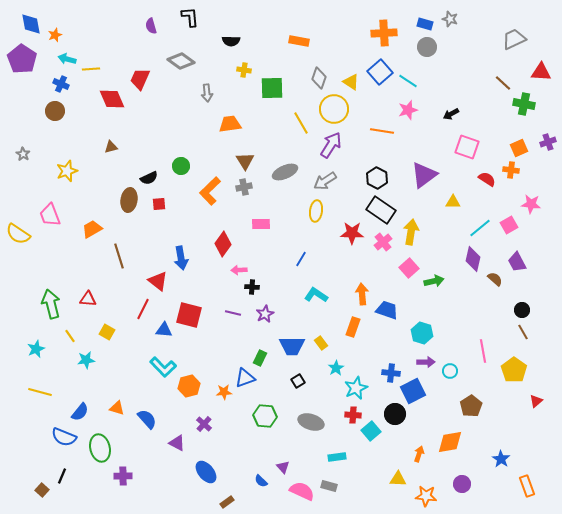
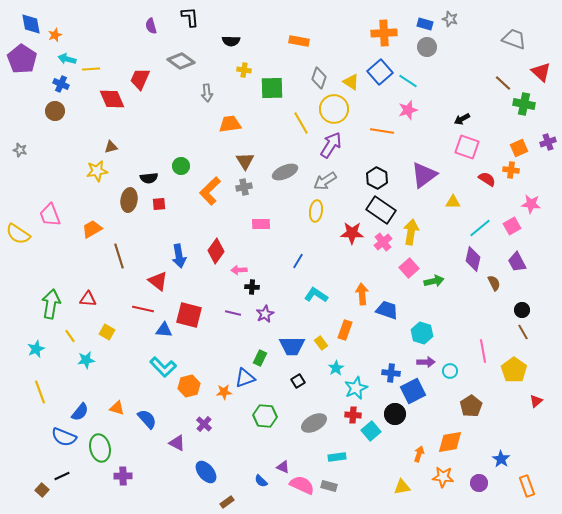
gray trapezoid at (514, 39): rotated 45 degrees clockwise
red triangle at (541, 72): rotated 40 degrees clockwise
black arrow at (451, 114): moved 11 px right, 5 px down
gray star at (23, 154): moved 3 px left, 4 px up; rotated 16 degrees counterclockwise
yellow star at (67, 171): moved 30 px right; rotated 10 degrees clockwise
black semicircle at (149, 178): rotated 18 degrees clockwise
pink square at (509, 225): moved 3 px right, 1 px down
red diamond at (223, 244): moved 7 px left, 7 px down
blue arrow at (181, 258): moved 2 px left, 2 px up
blue line at (301, 259): moved 3 px left, 2 px down
brown semicircle at (495, 279): moved 1 px left, 4 px down; rotated 21 degrees clockwise
green arrow at (51, 304): rotated 24 degrees clockwise
red line at (143, 309): rotated 75 degrees clockwise
orange rectangle at (353, 327): moved 8 px left, 3 px down
yellow line at (40, 392): rotated 55 degrees clockwise
gray ellipse at (311, 422): moved 3 px right, 1 px down; rotated 45 degrees counterclockwise
purple triangle at (283, 467): rotated 24 degrees counterclockwise
black line at (62, 476): rotated 42 degrees clockwise
yellow triangle at (398, 479): moved 4 px right, 8 px down; rotated 12 degrees counterclockwise
purple circle at (462, 484): moved 17 px right, 1 px up
pink semicircle at (302, 491): moved 6 px up
orange star at (426, 496): moved 17 px right, 19 px up
